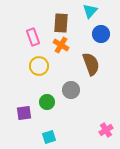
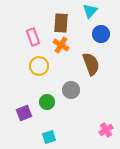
purple square: rotated 14 degrees counterclockwise
